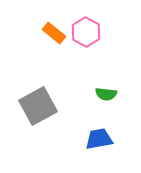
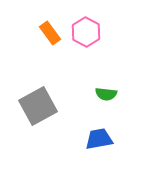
orange rectangle: moved 4 px left; rotated 15 degrees clockwise
